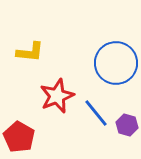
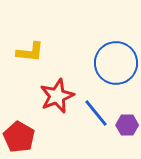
purple hexagon: rotated 15 degrees counterclockwise
